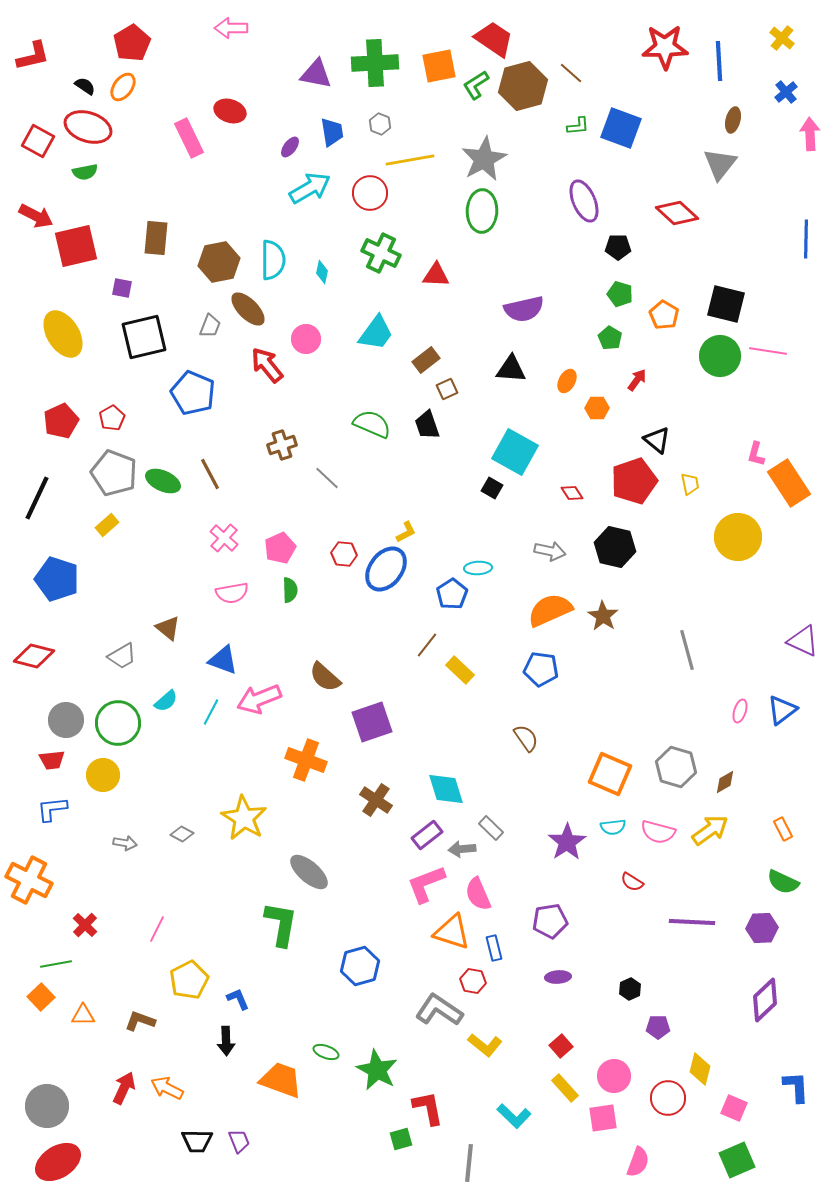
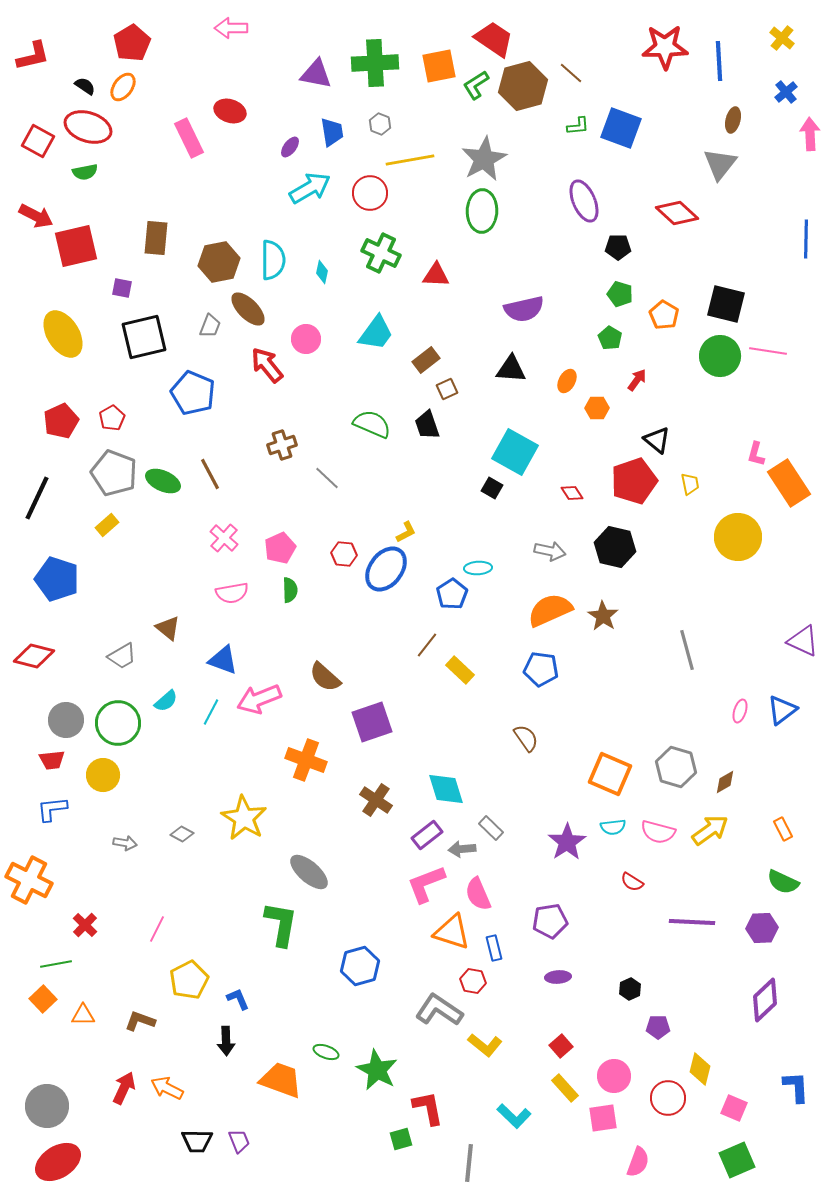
orange square at (41, 997): moved 2 px right, 2 px down
